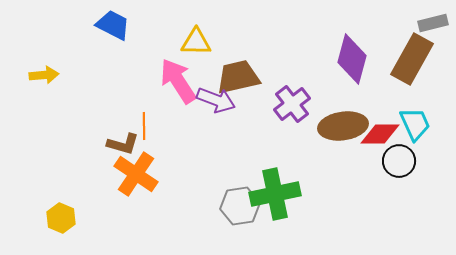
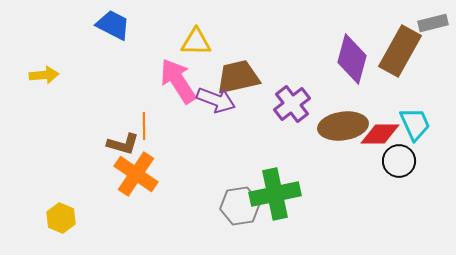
brown rectangle: moved 12 px left, 8 px up
